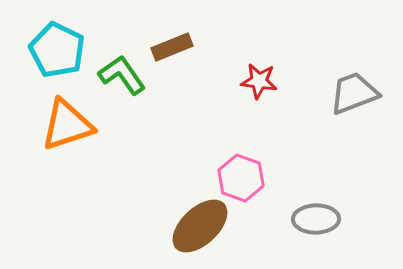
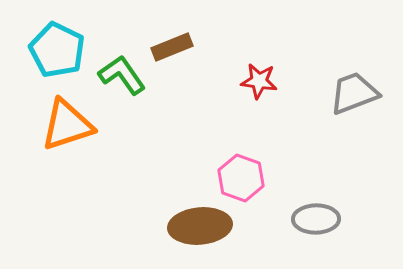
brown ellipse: rotated 38 degrees clockwise
